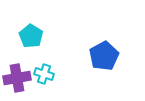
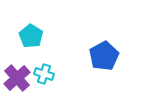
purple cross: rotated 32 degrees counterclockwise
